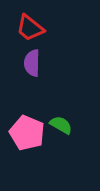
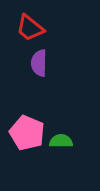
purple semicircle: moved 7 px right
green semicircle: moved 16 px down; rotated 30 degrees counterclockwise
